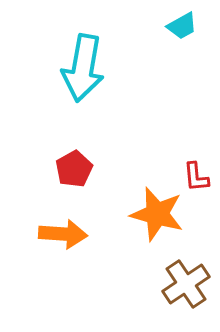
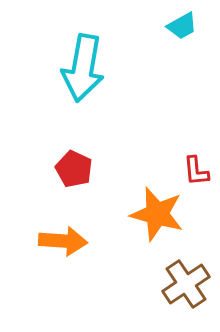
red pentagon: rotated 18 degrees counterclockwise
red L-shape: moved 6 px up
orange arrow: moved 7 px down
